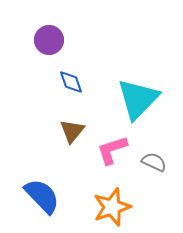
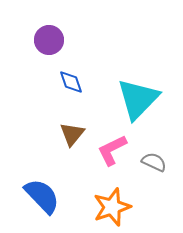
brown triangle: moved 3 px down
pink L-shape: rotated 8 degrees counterclockwise
